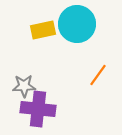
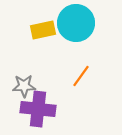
cyan circle: moved 1 px left, 1 px up
orange line: moved 17 px left, 1 px down
